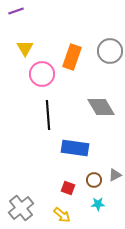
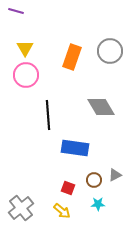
purple line: rotated 35 degrees clockwise
pink circle: moved 16 px left, 1 px down
yellow arrow: moved 4 px up
